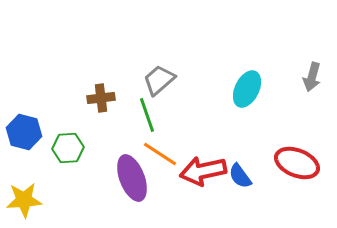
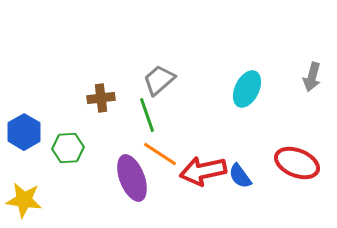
blue hexagon: rotated 16 degrees clockwise
yellow star: rotated 12 degrees clockwise
